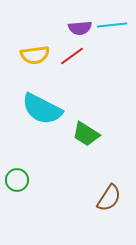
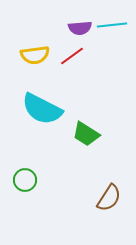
green circle: moved 8 px right
